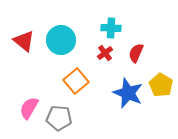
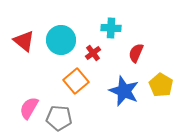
red cross: moved 12 px left
blue star: moved 4 px left, 2 px up
